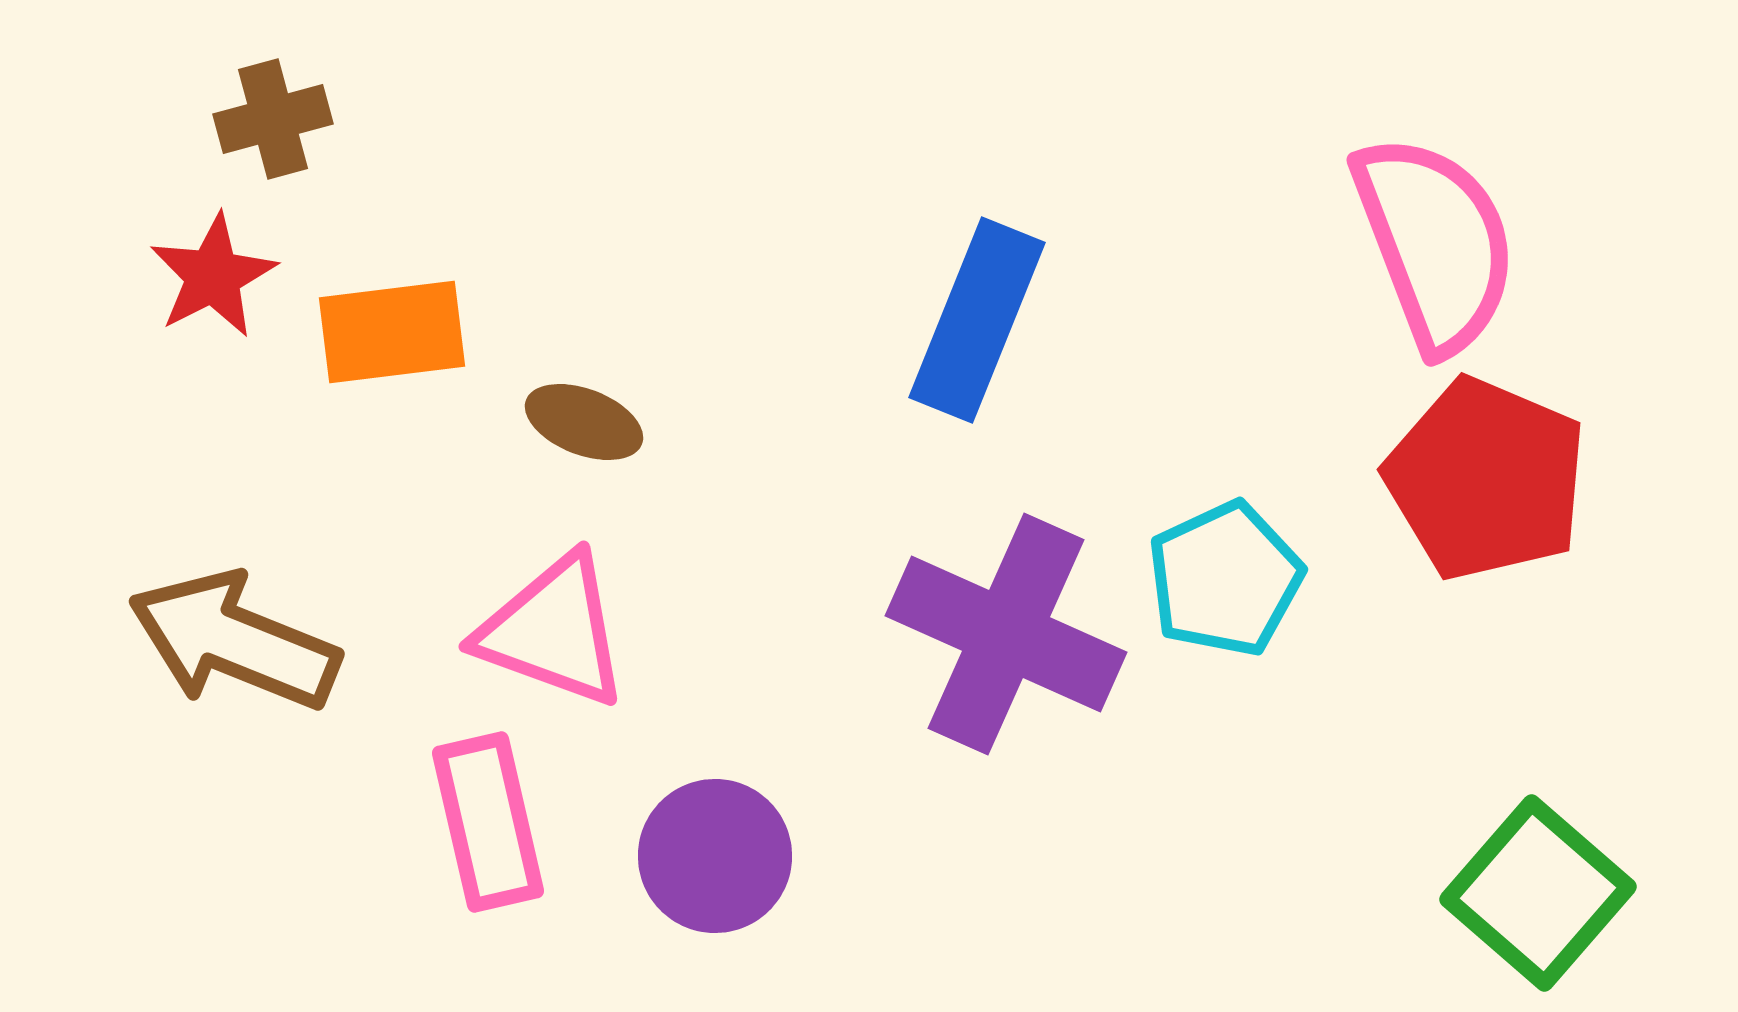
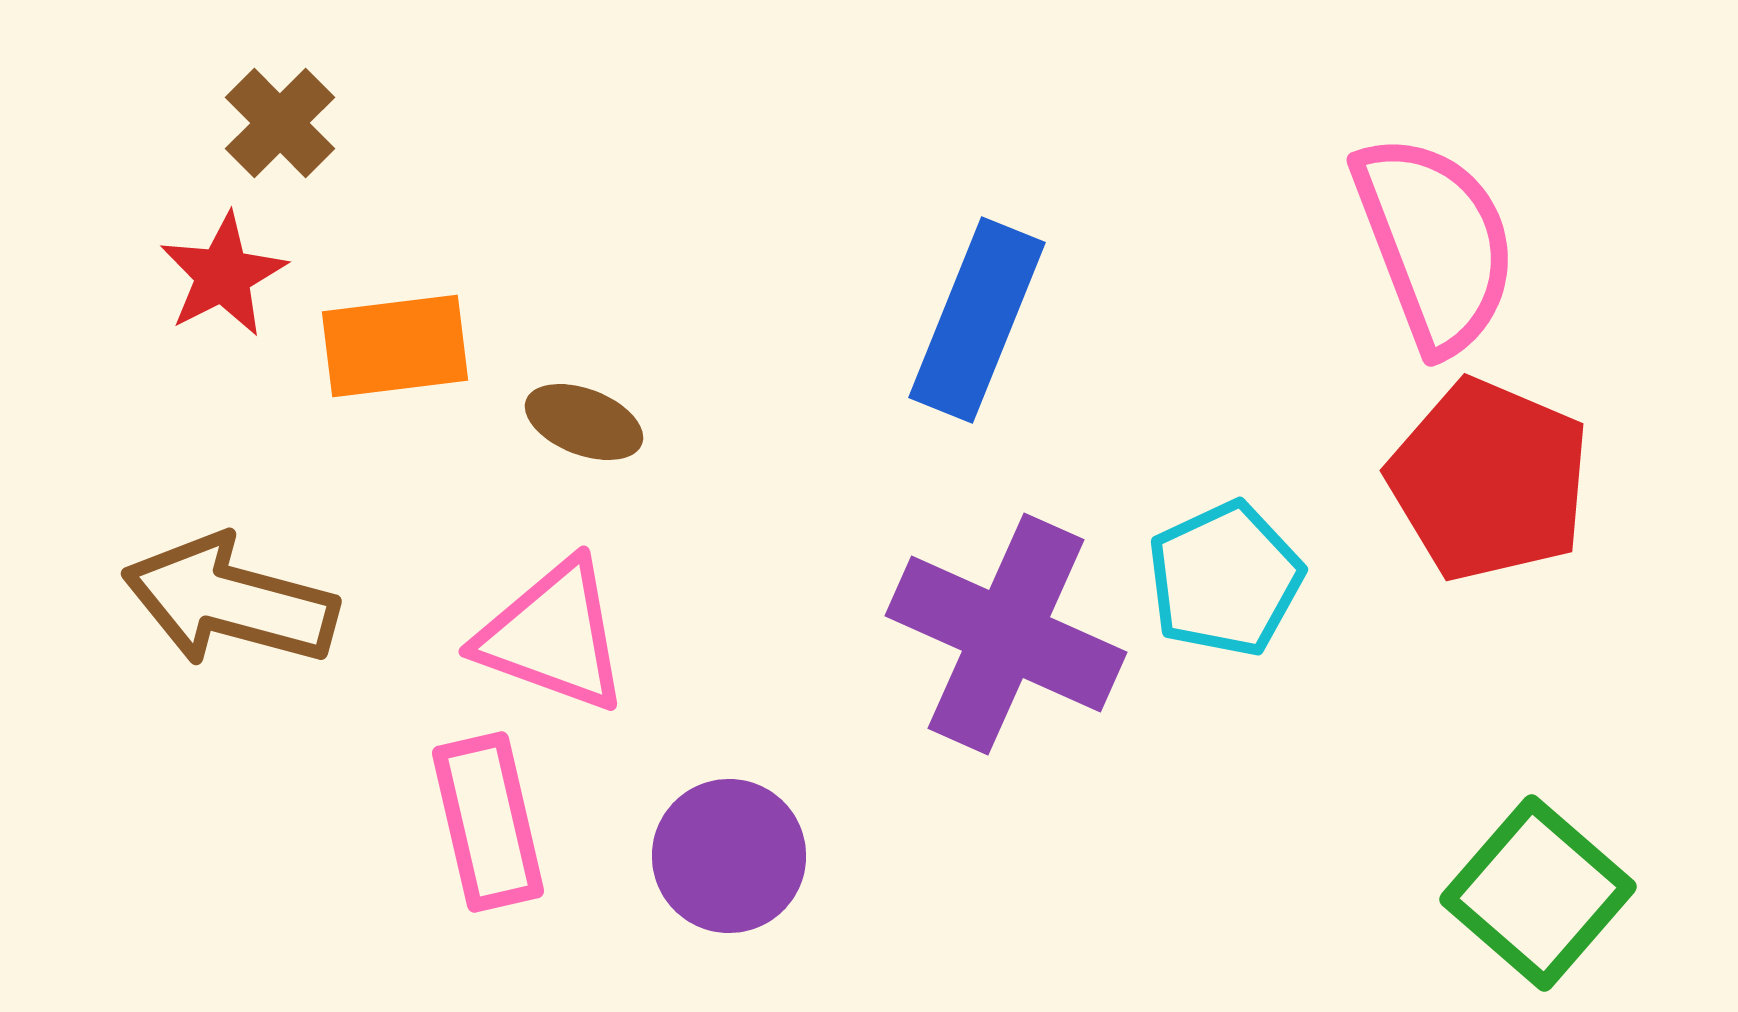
brown cross: moved 7 px right, 4 px down; rotated 30 degrees counterclockwise
red star: moved 10 px right, 1 px up
orange rectangle: moved 3 px right, 14 px down
red pentagon: moved 3 px right, 1 px down
pink triangle: moved 5 px down
brown arrow: moved 4 px left, 40 px up; rotated 7 degrees counterclockwise
purple circle: moved 14 px right
